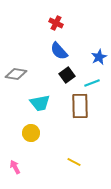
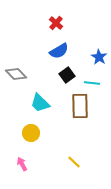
red cross: rotated 16 degrees clockwise
blue semicircle: rotated 78 degrees counterclockwise
blue star: rotated 14 degrees counterclockwise
gray diamond: rotated 35 degrees clockwise
cyan line: rotated 28 degrees clockwise
cyan trapezoid: rotated 55 degrees clockwise
yellow line: rotated 16 degrees clockwise
pink arrow: moved 7 px right, 3 px up
